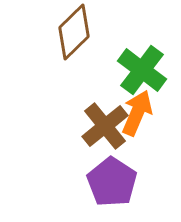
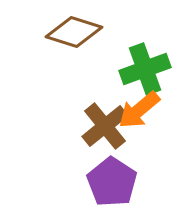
brown diamond: rotated 62 degrees clockwise
green cross: moved 3 px right, 1 px up; rotated 33 degrees clockwise
orange arrow: moved 2 px right, 3 px up; rotated 153 degrees counterclockwise
